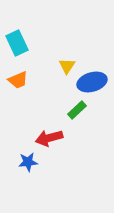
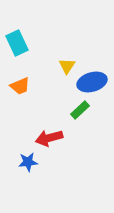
orange trapezoid: moved 2 px right, 6 px down
green rectangle: moved 3 px right
